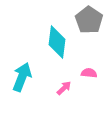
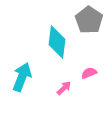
pink semicircle: rotated 28 degrees counterclockwise
